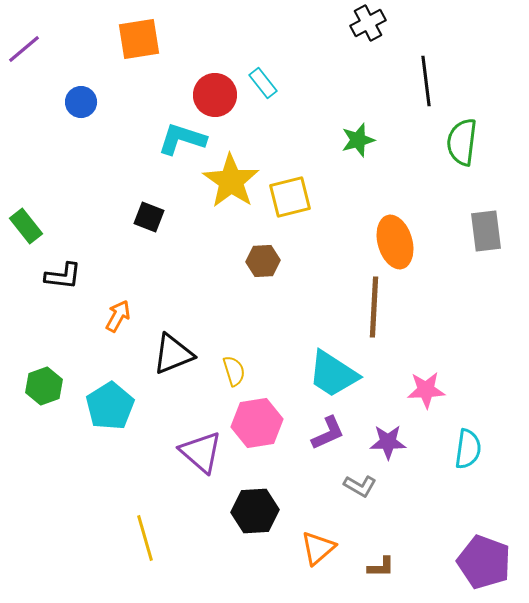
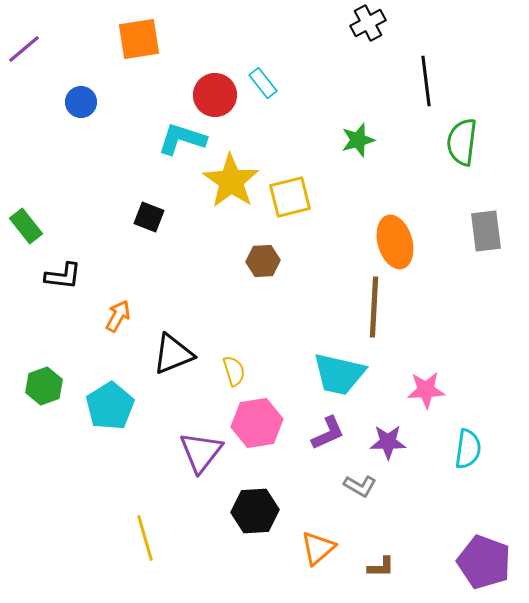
cyan trapezoid: moved 6 px right; rotated 20 degrees counterclockwise
purple triangle: rotated 27 degrees clockwise
